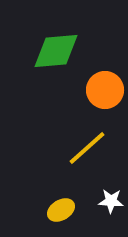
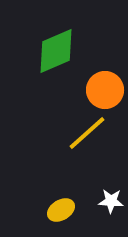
green diamond: rotated 18 degrees counterclockwise
yellow line: moved 15 px up
